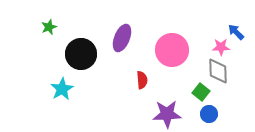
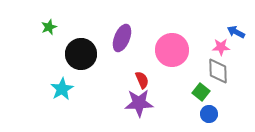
blue arrow: rotated 18 degrees counterclockwise
red semicircle: rotated 18 degrees counterclockwise
purple star: moved 28 px left, 11 px up
